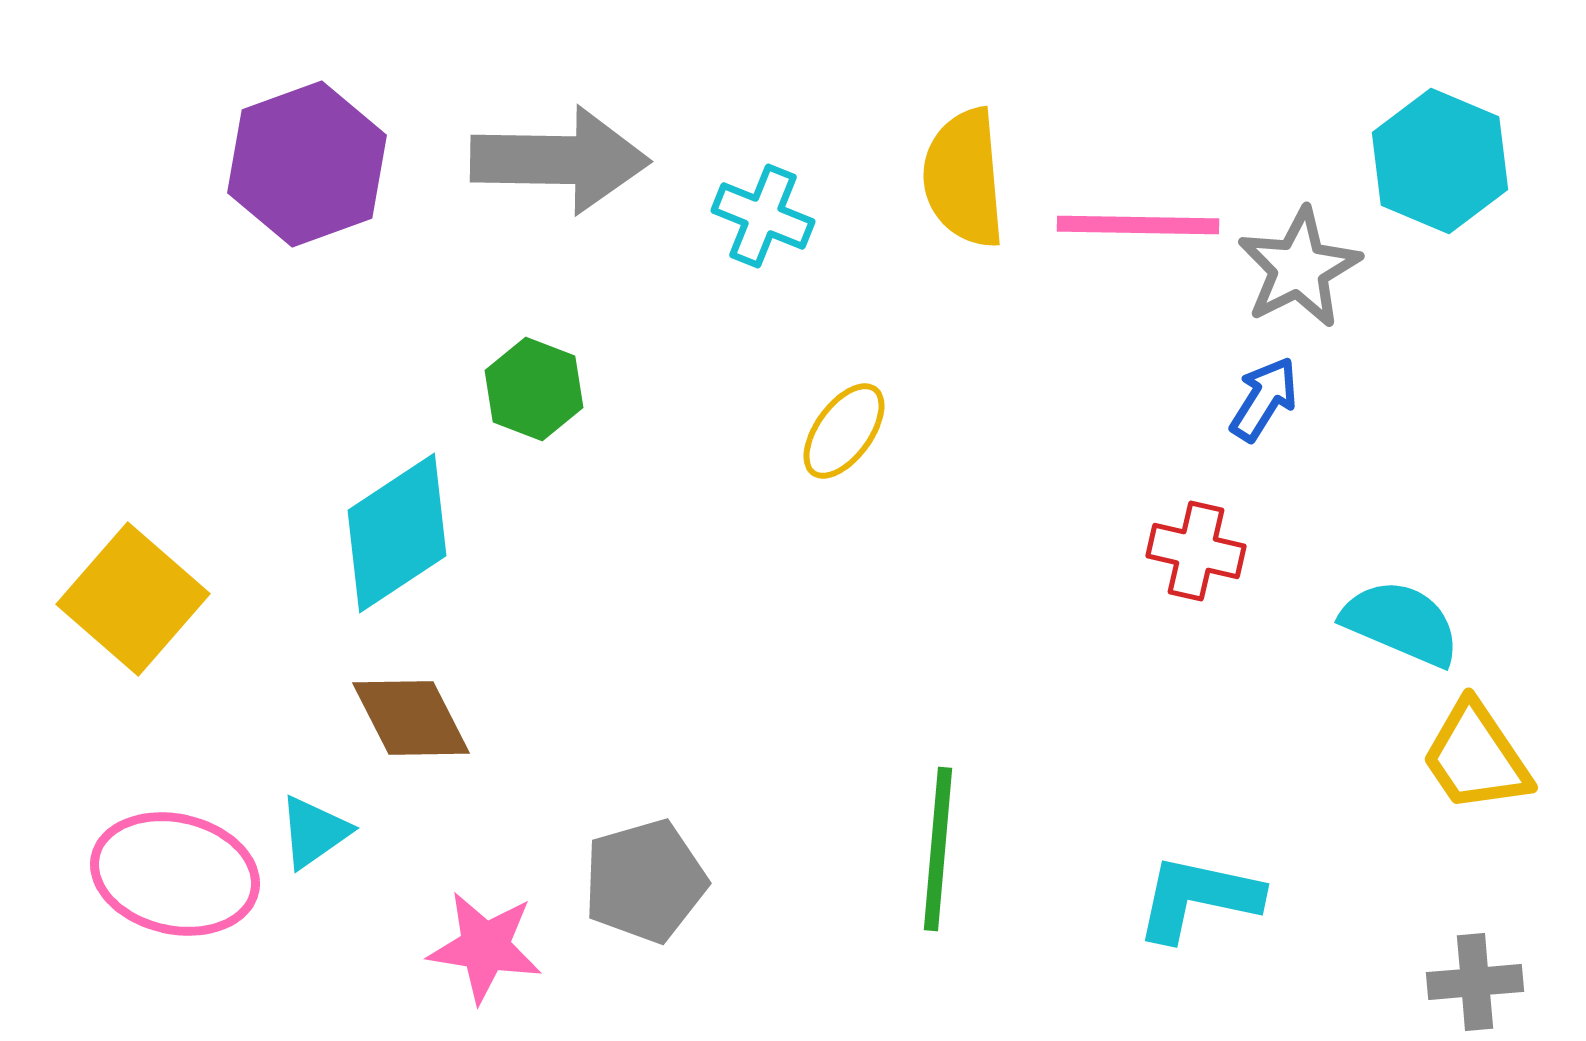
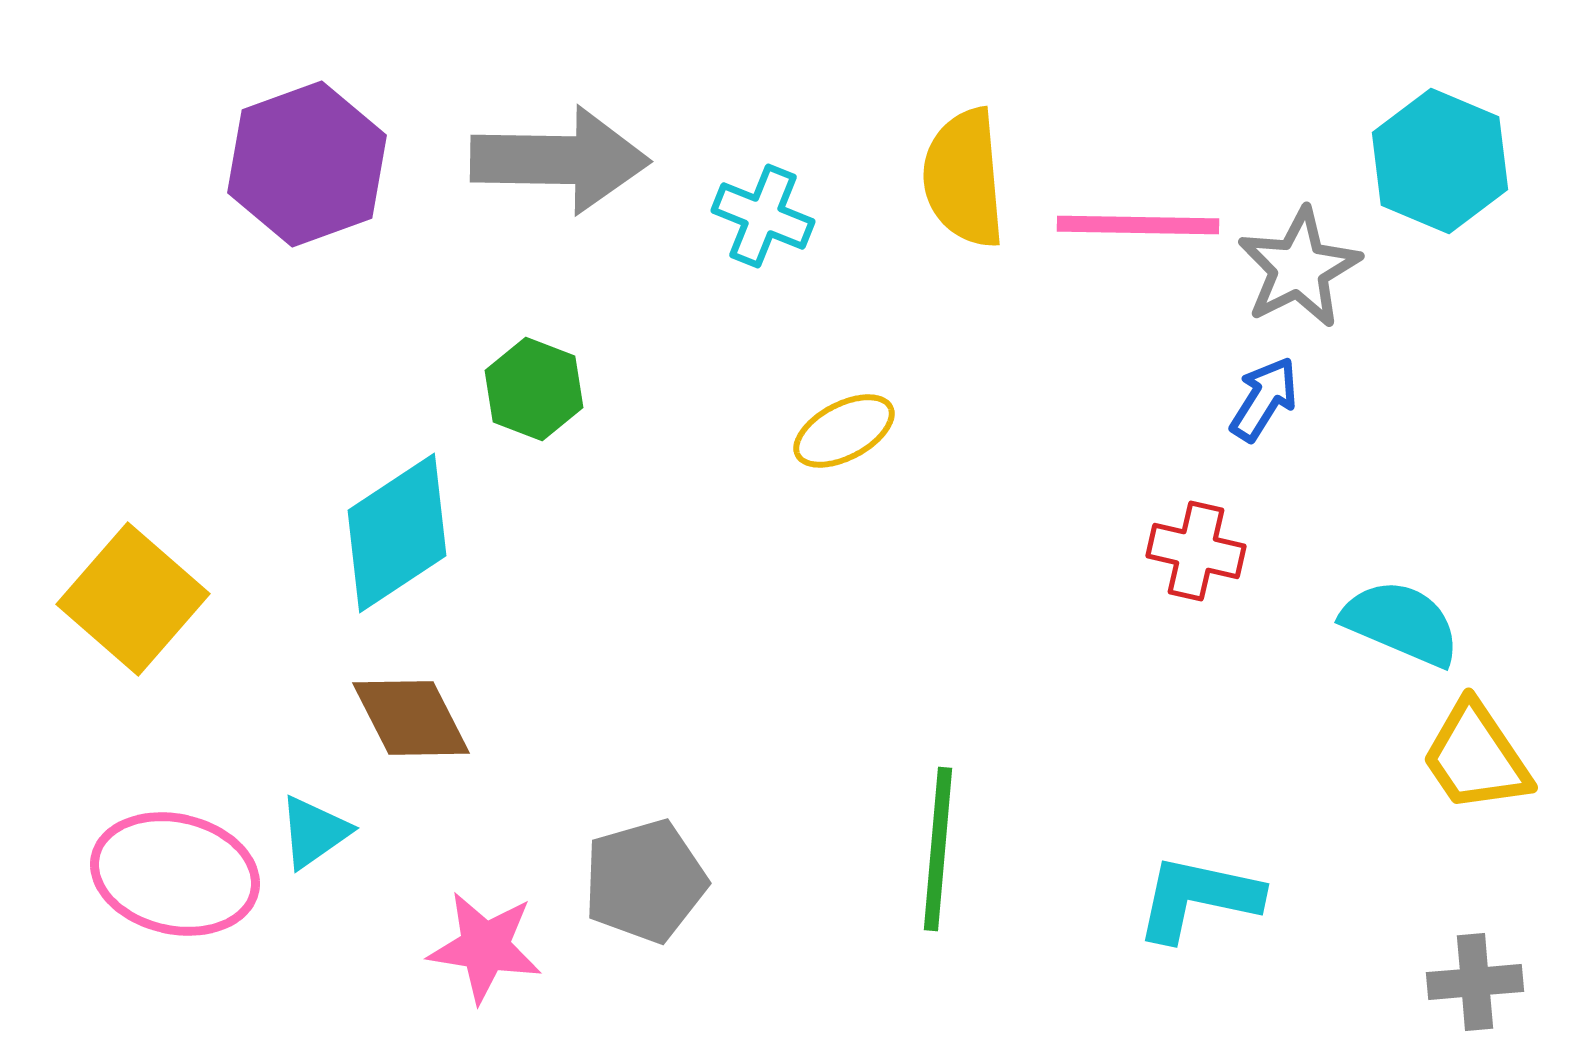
yellow ellipse: rotated 26 degrees clockwise
